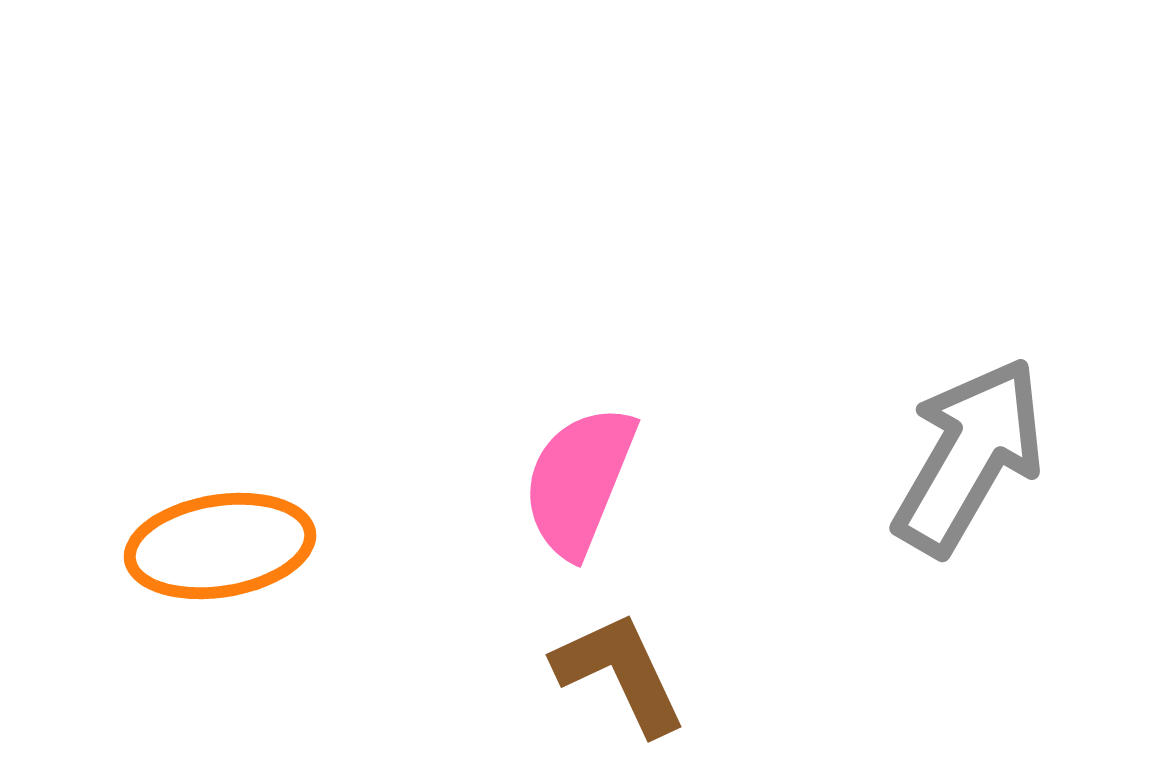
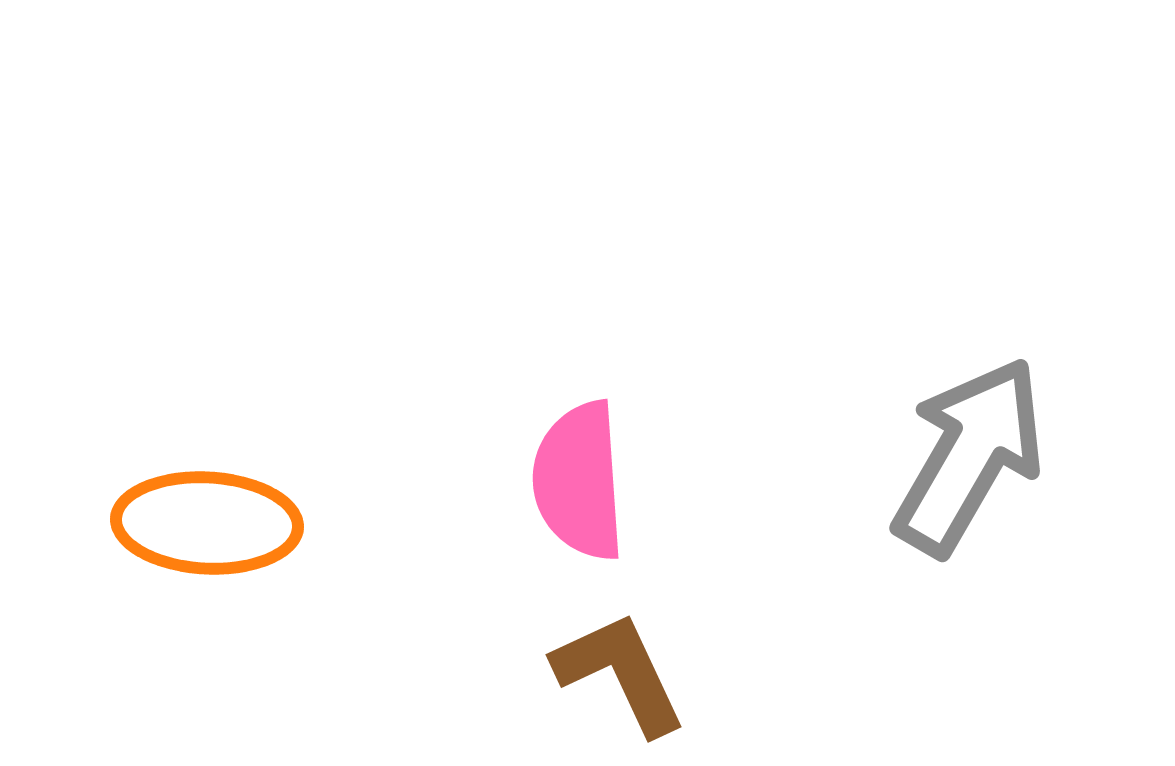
pink semicircle: rotated 26 degrees counterclockwise
orange ellipse: moved 13 px left, 23 px up; rotated 12 degrees clockwise
